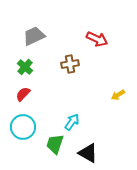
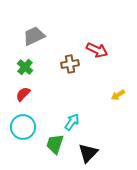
red arrow: moved 11 px down
black triangle: rotated 45 degrees clockwise
